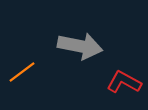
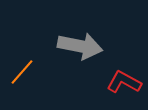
orange line: rotated 12 degrees counterclockwise
